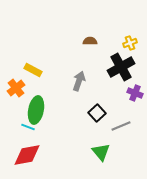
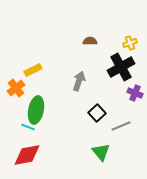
yellow rectangle: rotated 54 degrees counterclockwise
